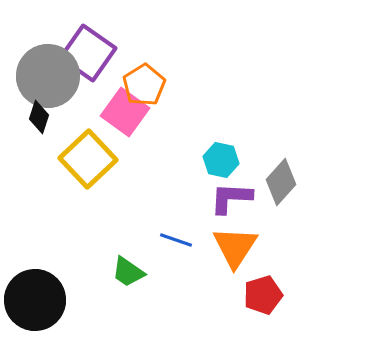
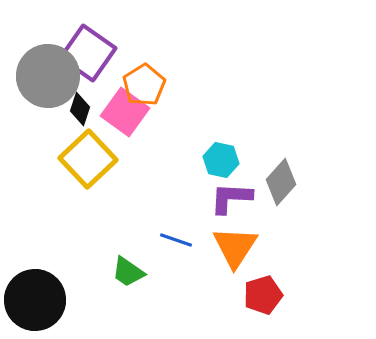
black diamond: moved 41 px right, 8 px up
